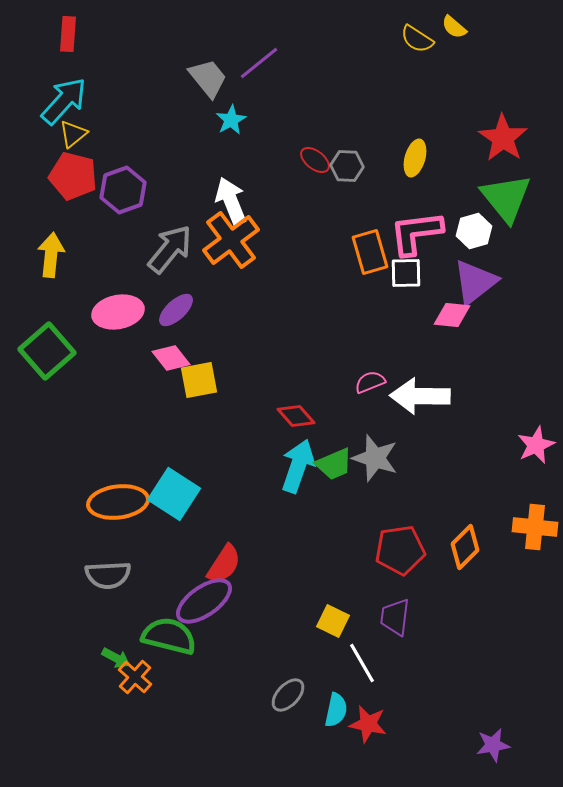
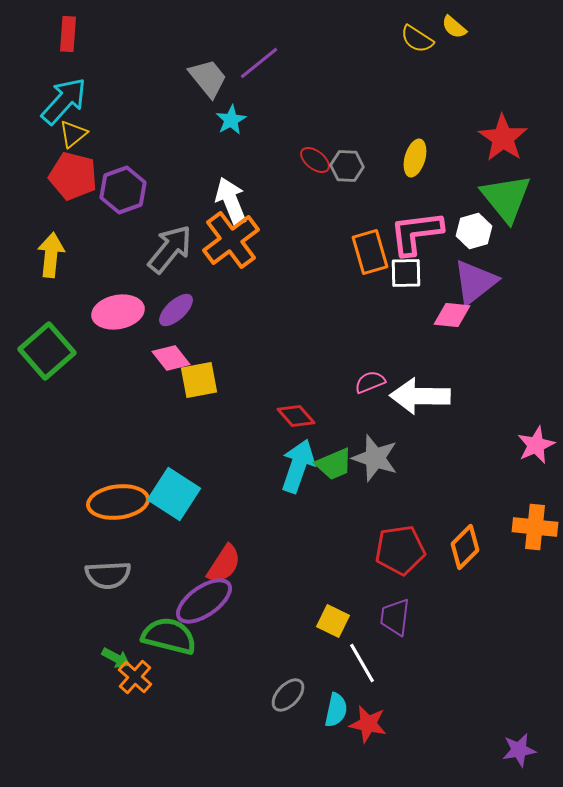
purple star at (493, 745): moved 26 px right, 5 px down
